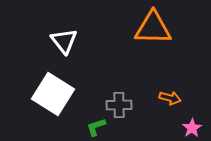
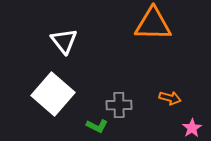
orange triangle: moved 4 px up
white square: rotated 9 degrees clockwise
green L-shape: moved 1 px right, 1 px up; rotated 135 degrees counterclockwise
